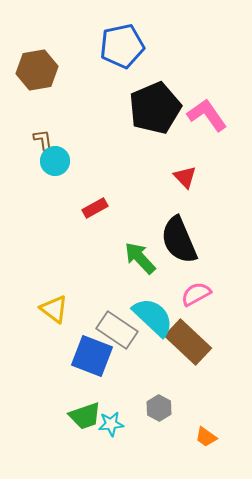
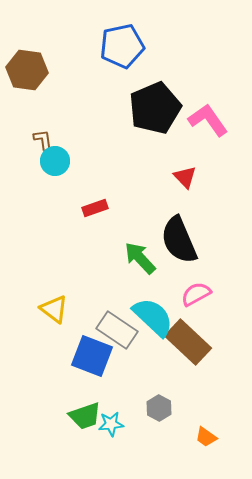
brown hexagon: moved 10 px left; rotated 18 degrees clockwise
pink L-shape: moved 1 px right, 5 px down
red rectangle: rotated 10 degrees clockwise
